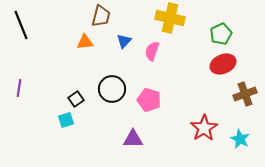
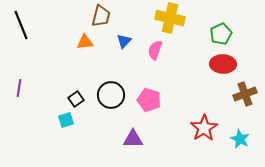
pink semicircle: moved 3 px right, 1 px up
red ellipse: rotated 25 degrees clockwise
black circle: moved 1 px left, 6 px down
